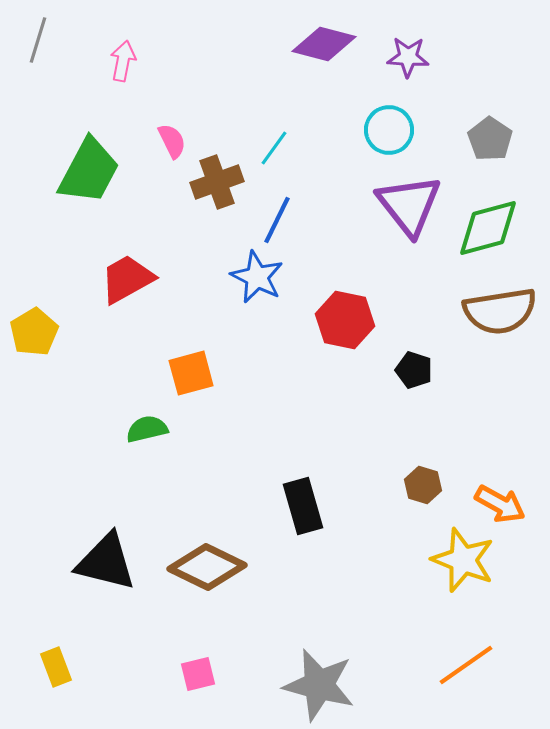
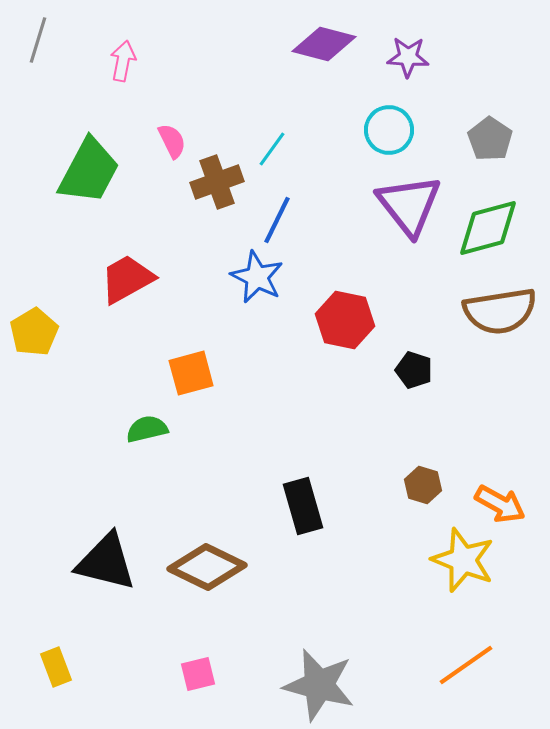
cyan line: moved 2 px left, 1 px down
